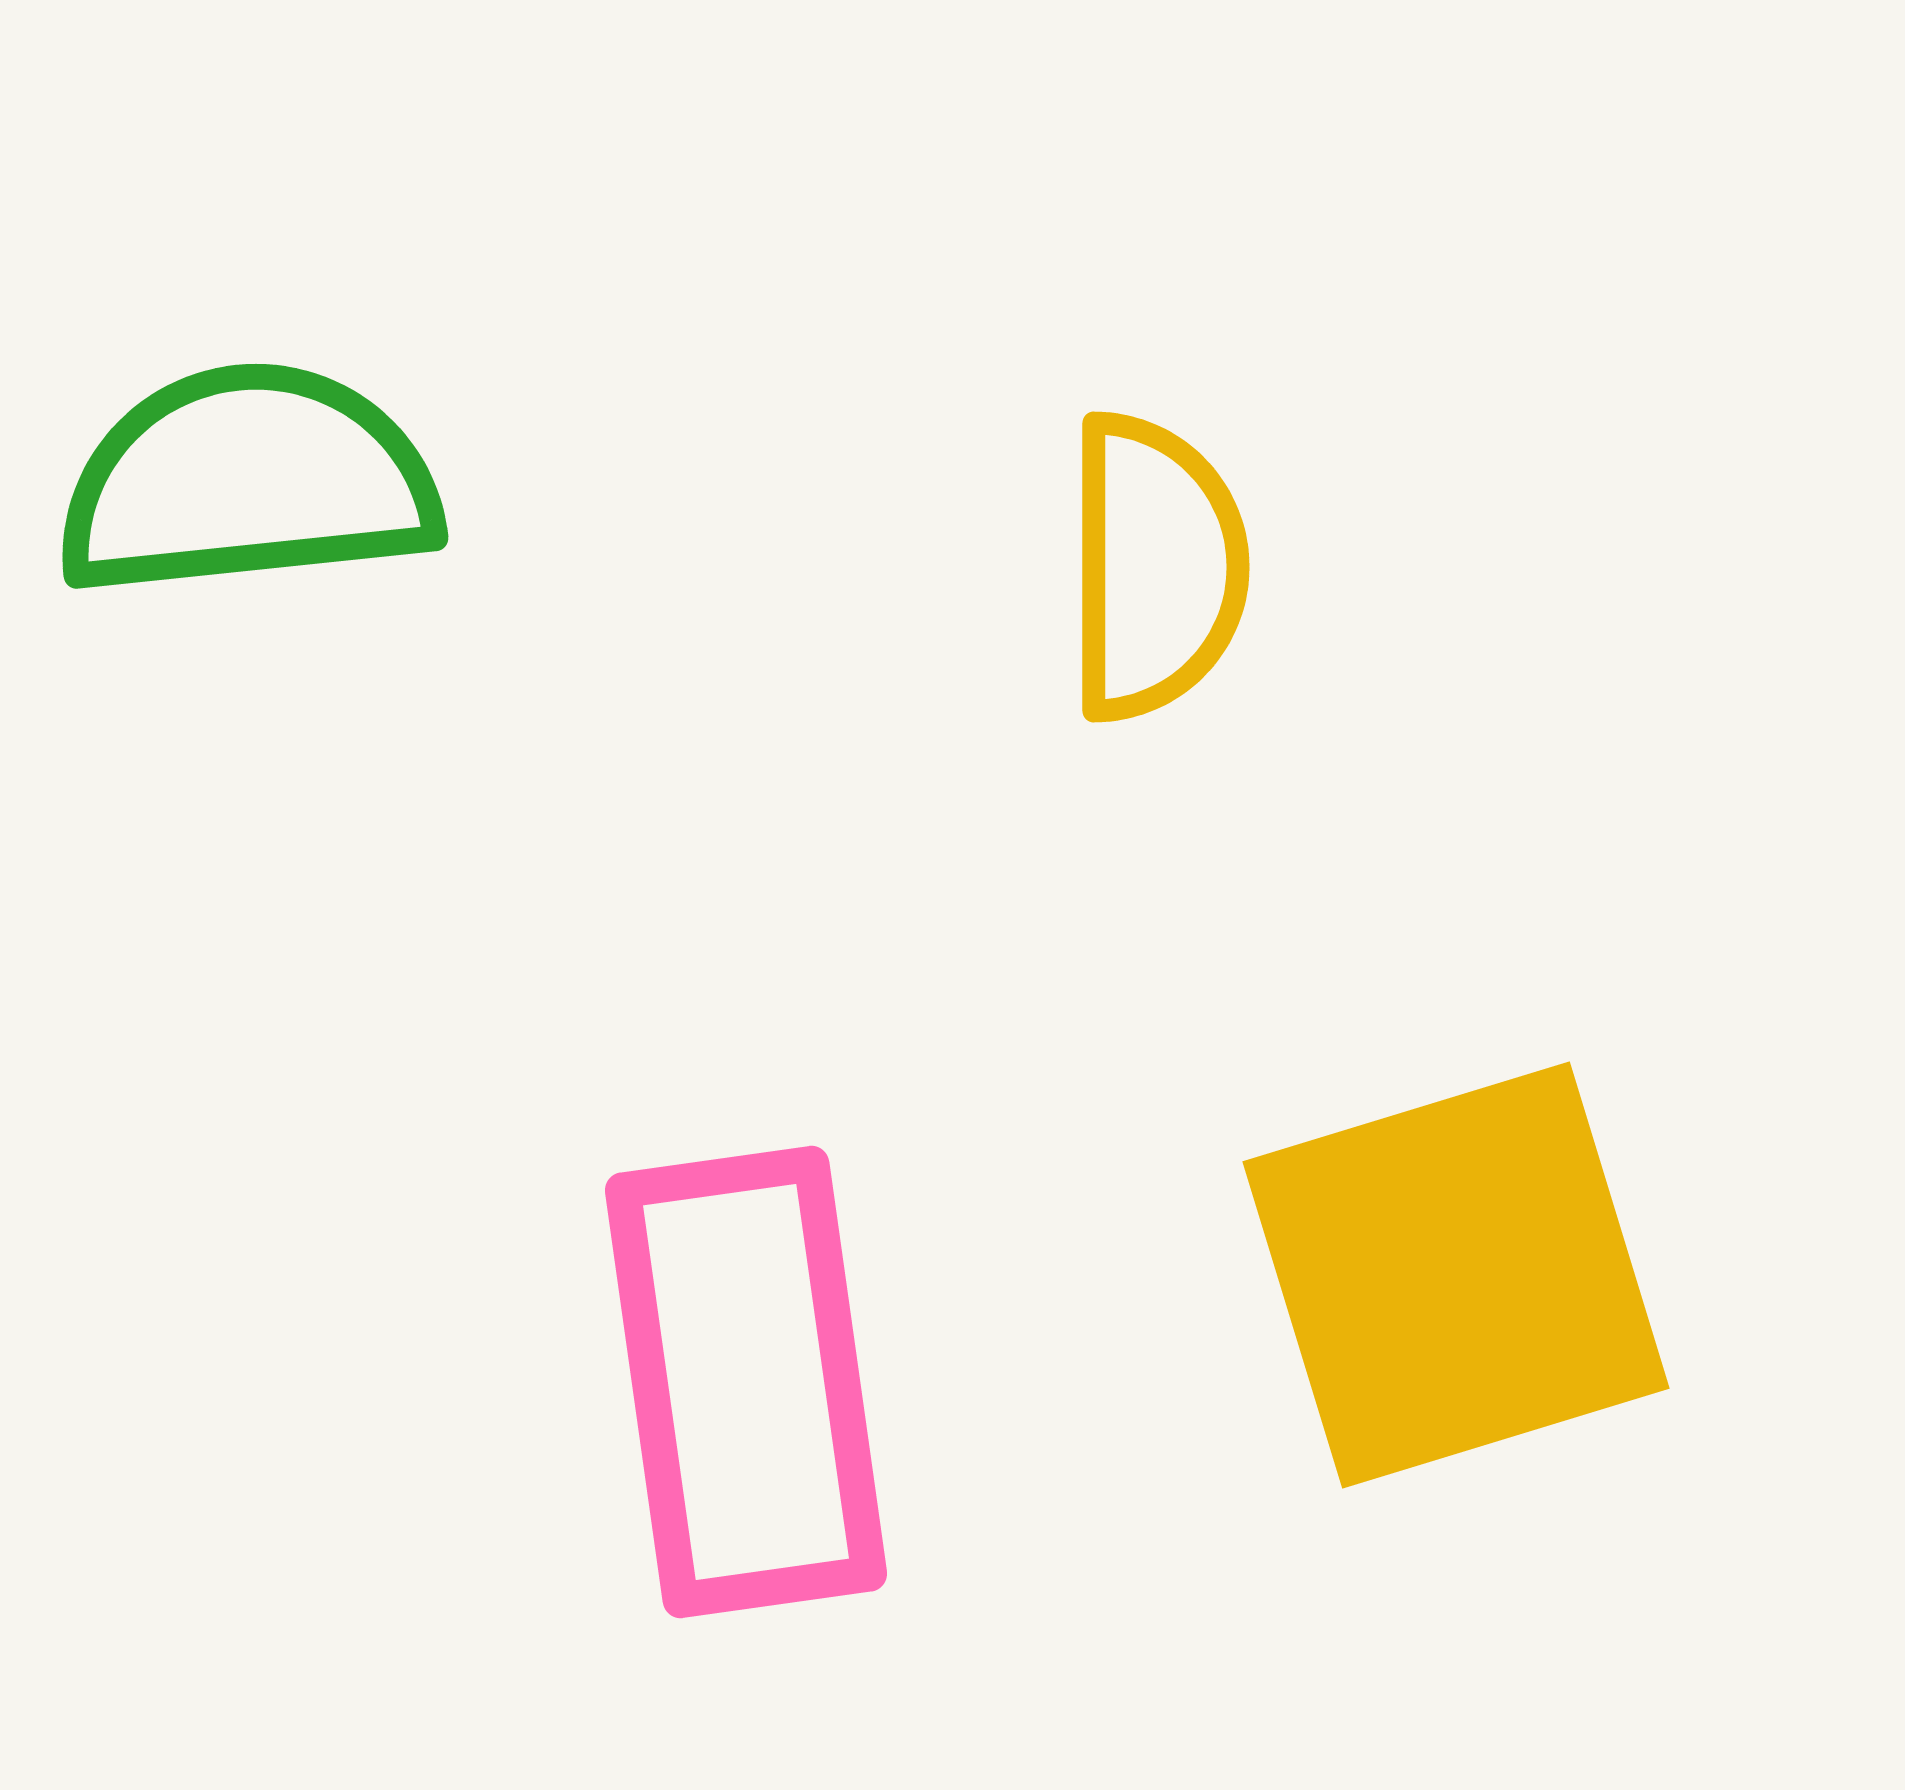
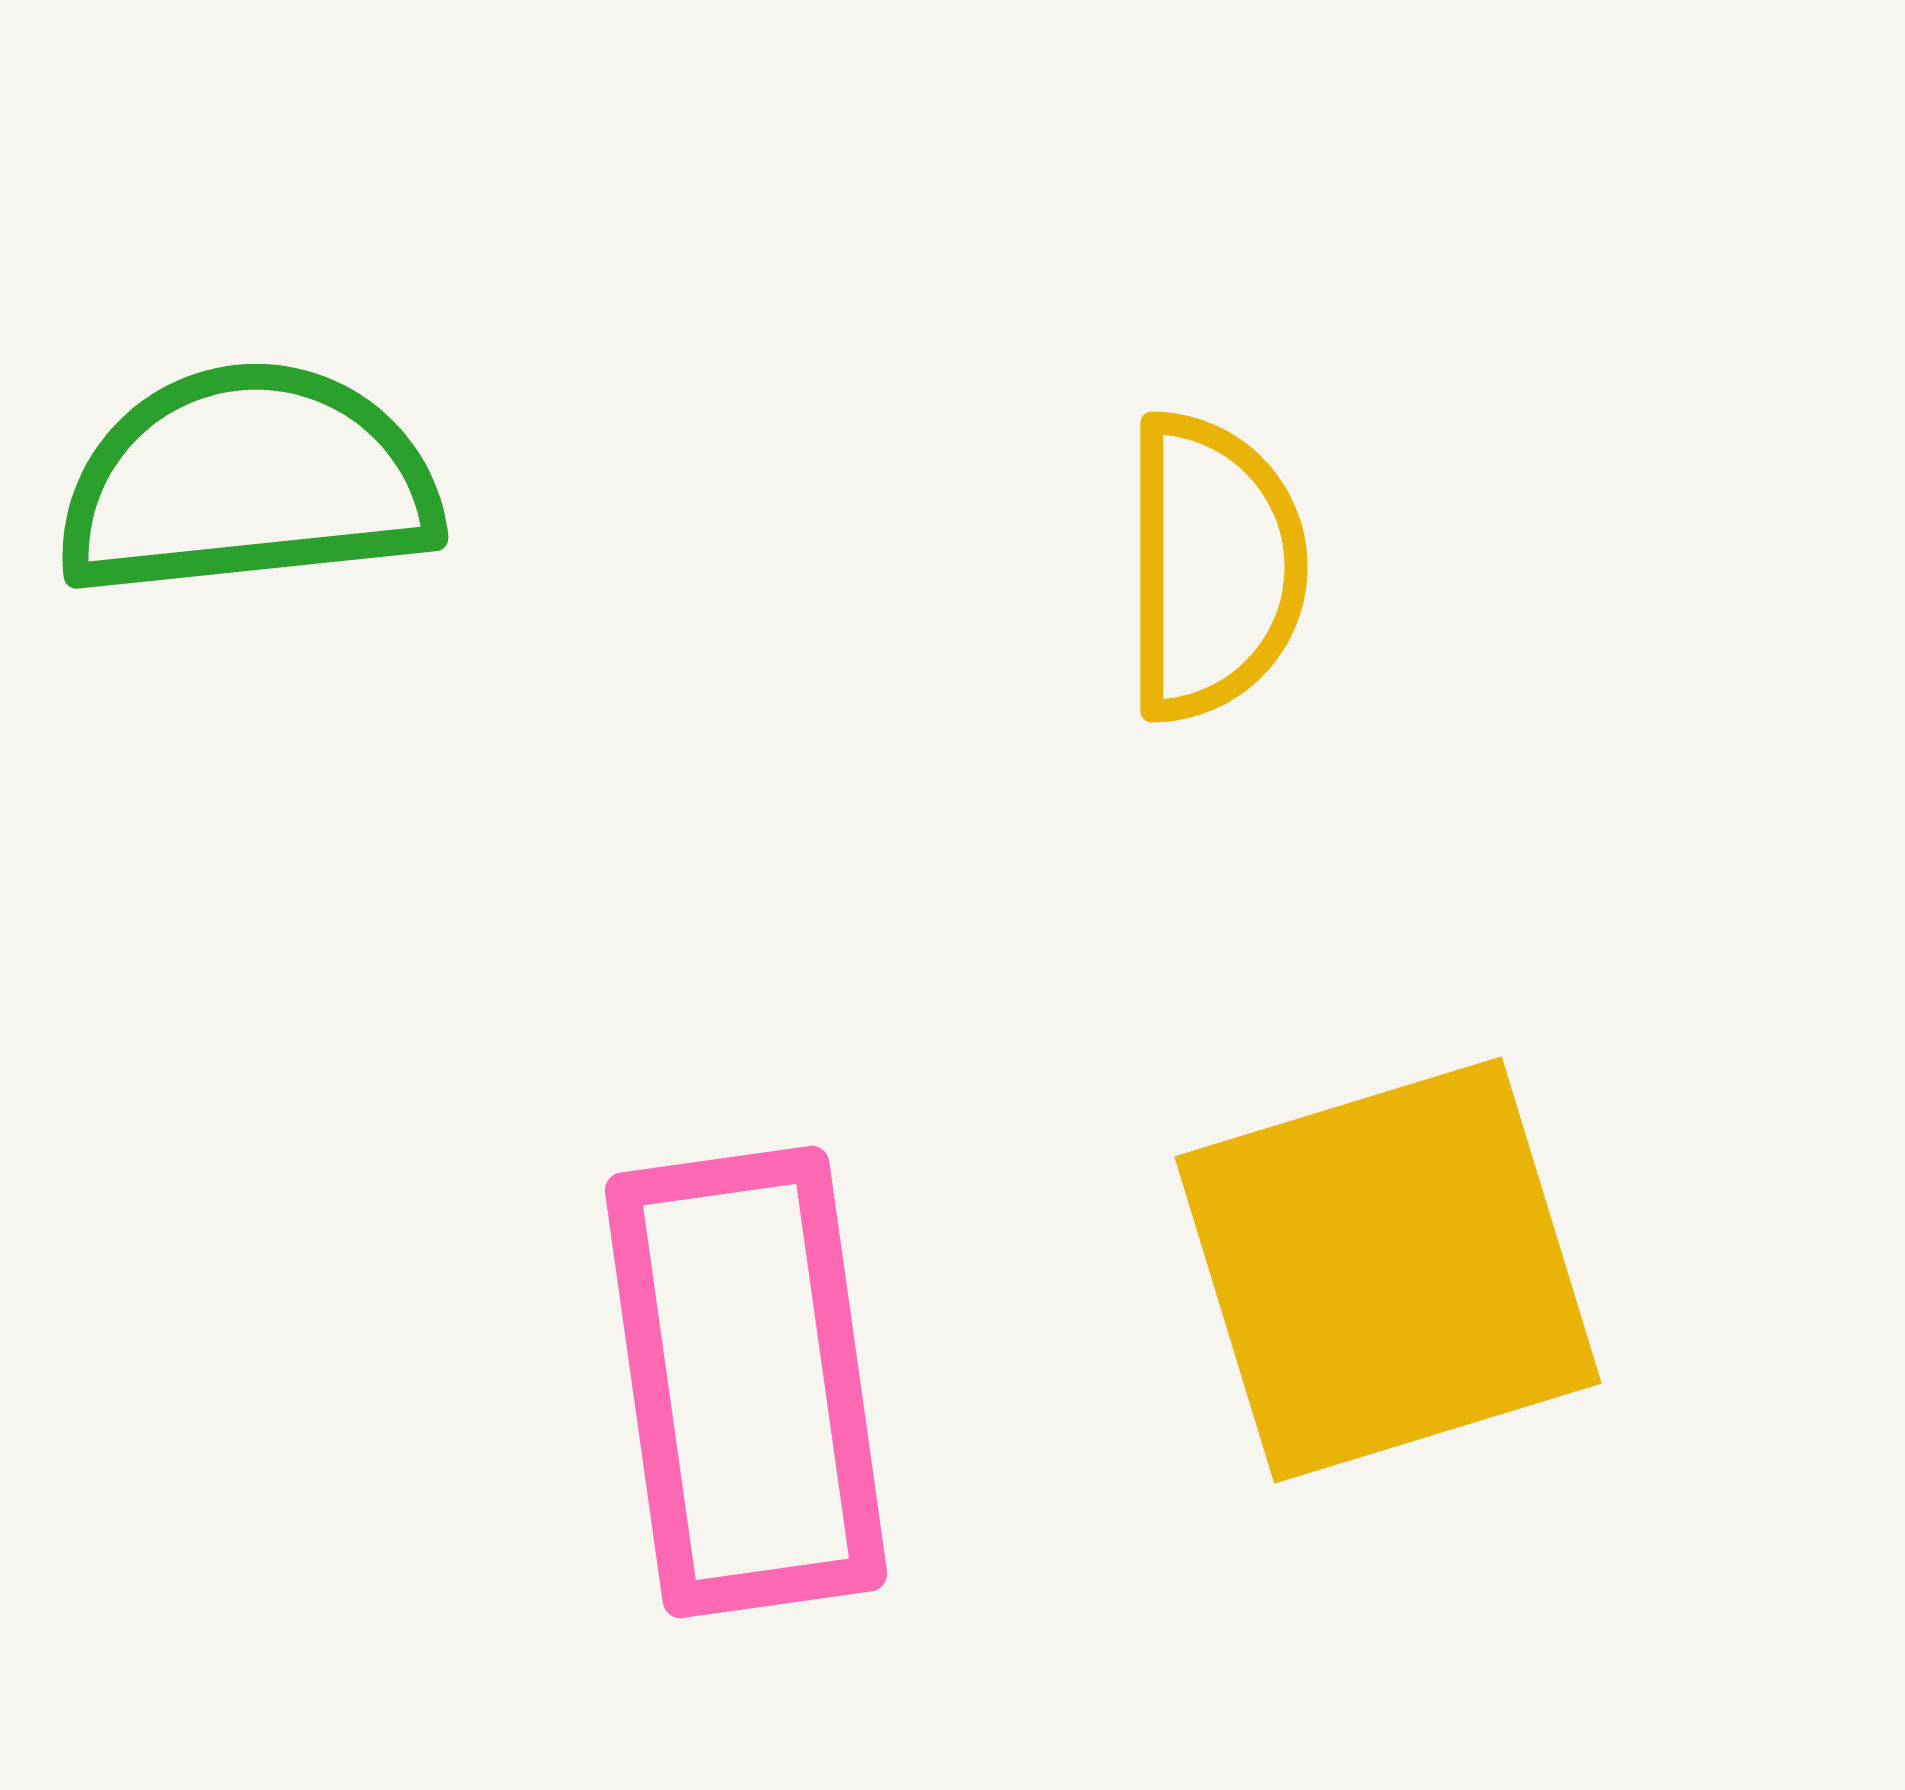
yellow semicircle: moved 58 px right
yellow square: moved 68 px left, 5 px up
